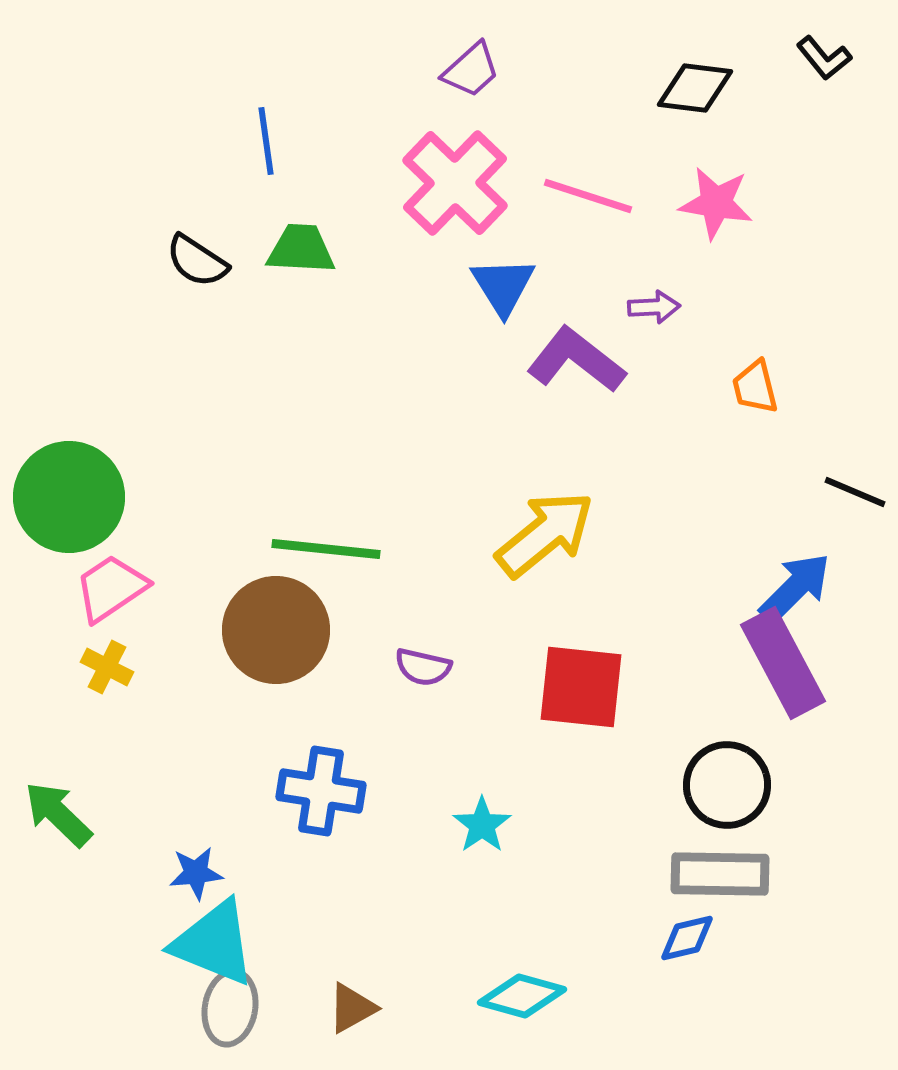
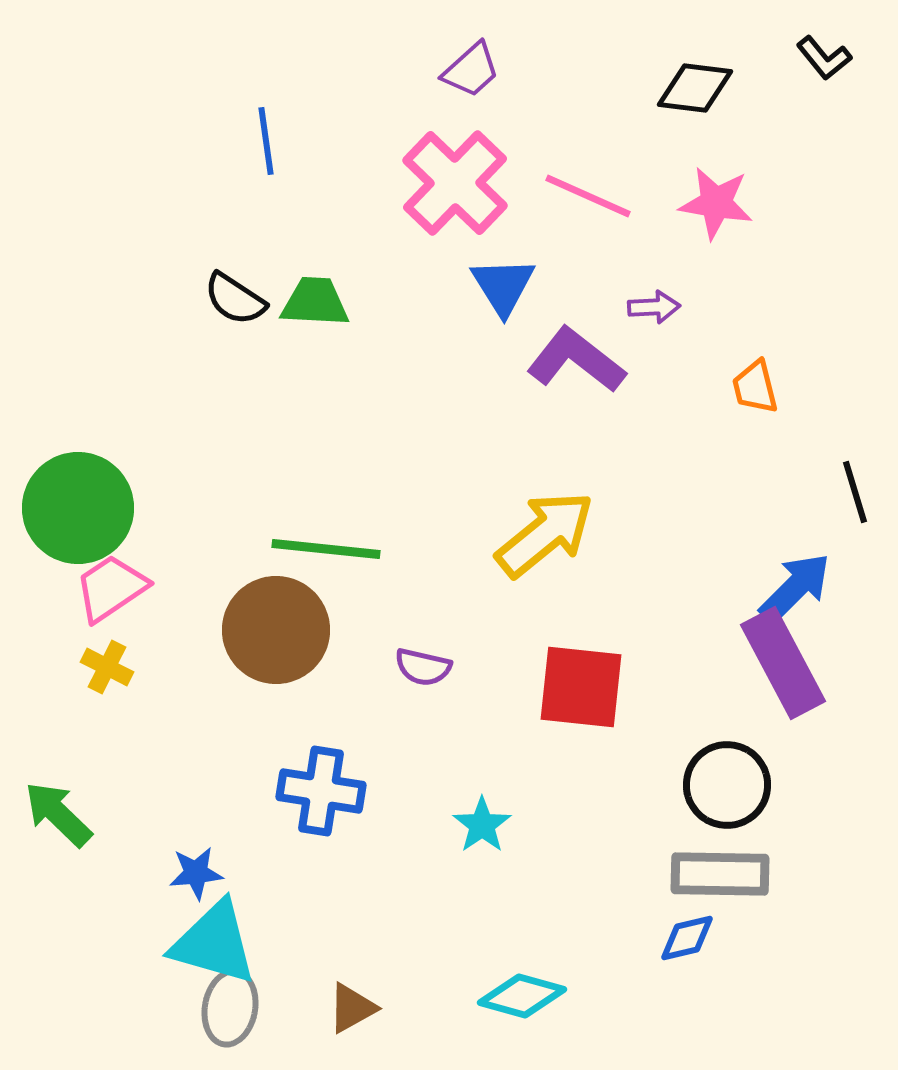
pink line: rotated 6 degrees clockwise
green trapezoid: moved 14 px right, 53 px down
black semicircle: moved 38 px right, 38 px down
black line: rotated 50 degrees clockwise
green circle: moved 9 px right, 11 px down
cyan triangle: rotated 6 degrees counterclockwise
